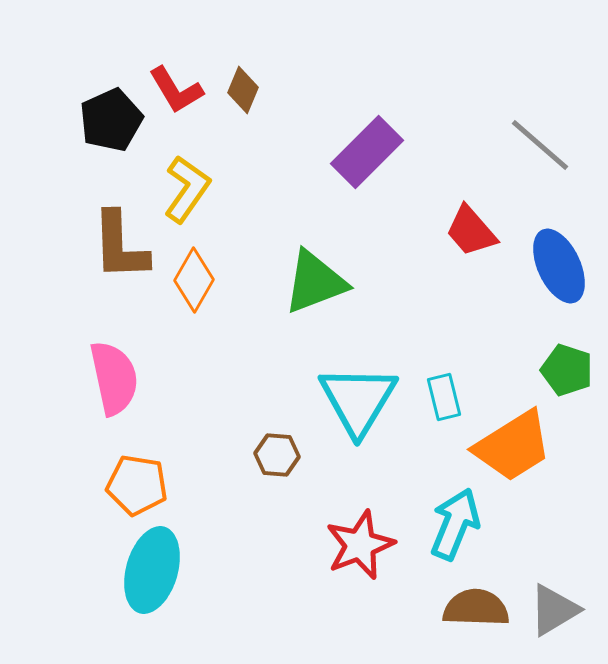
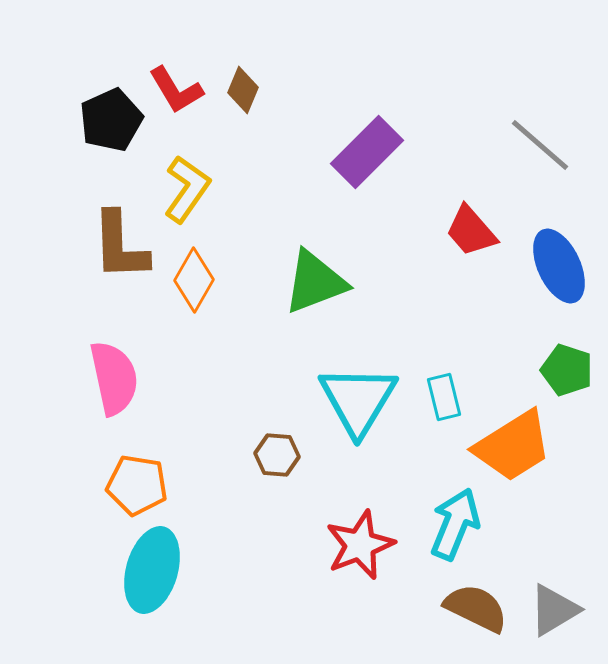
brown semicircle: rotated 24 degrees clockwise
